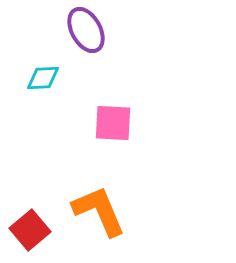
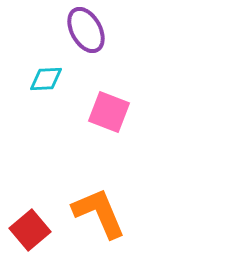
cyan diamond: moved 3 px right, 1 px down
pink square: moved 4 px left, 11 px up; rotated 18 degrees clockwise
orange L-shape: moved 2 px down
